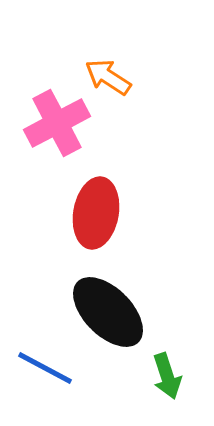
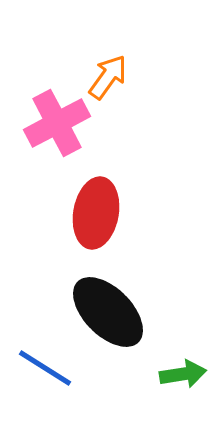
orange arrow: rotated 93 degrees clockwise
blue line: rotated 4 degrees clockwise
green arrow: moved 16 px right, 2 px up; rotated 81 degrees counterclockwise
